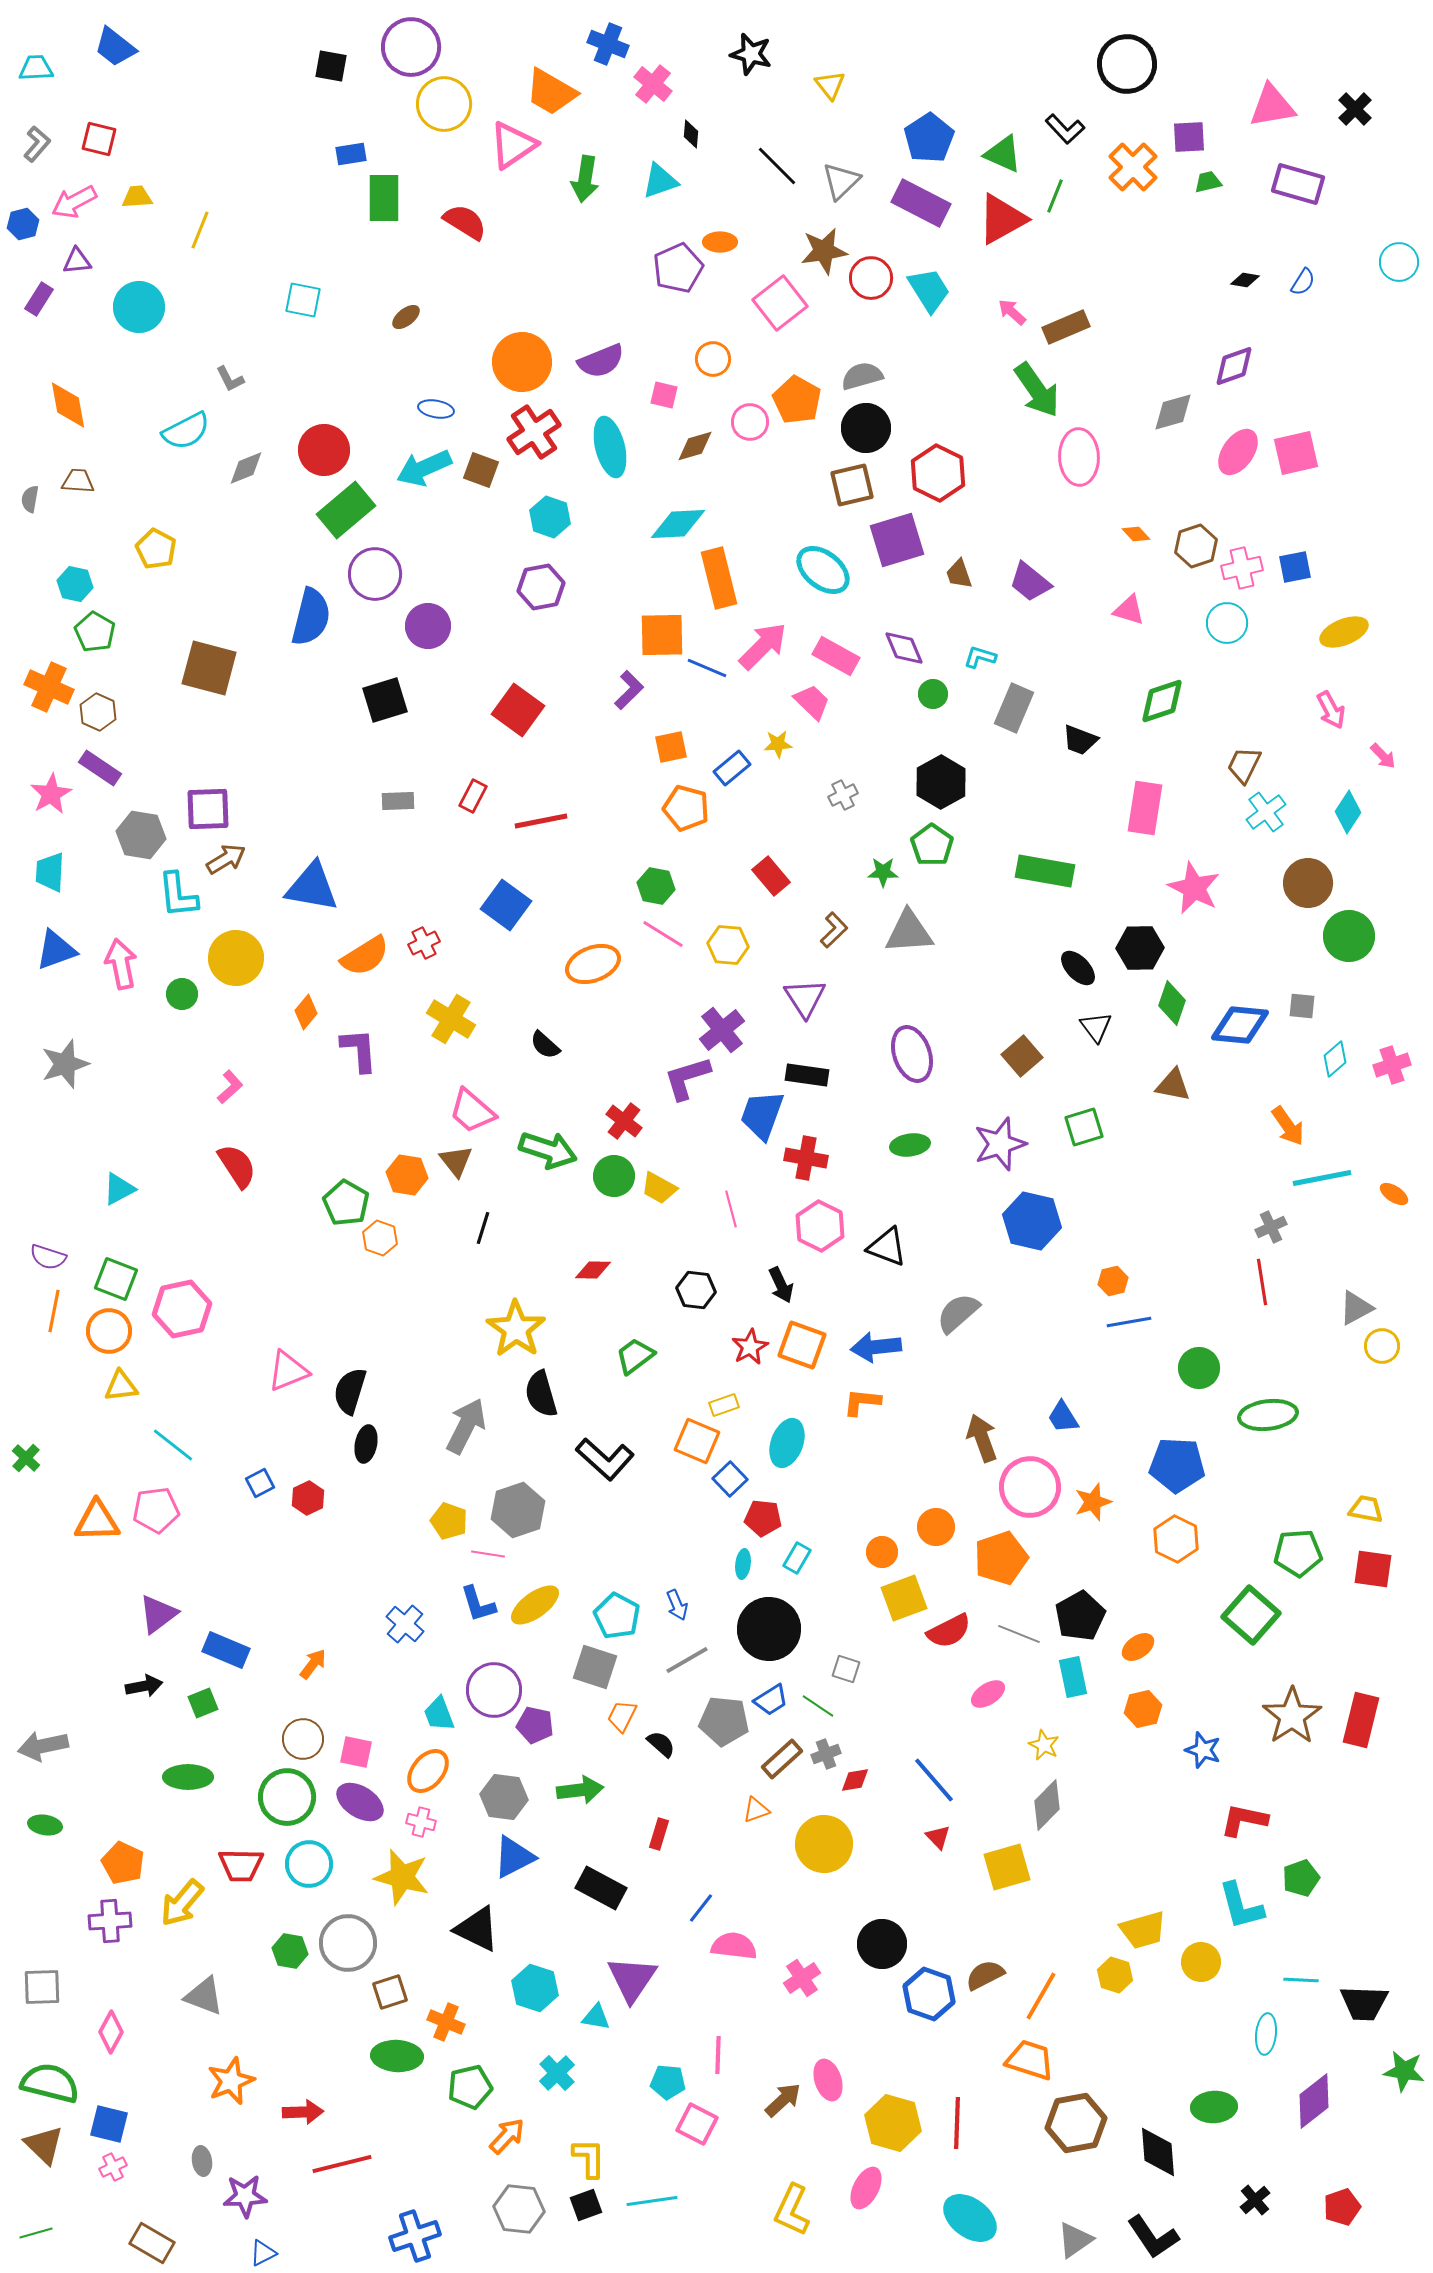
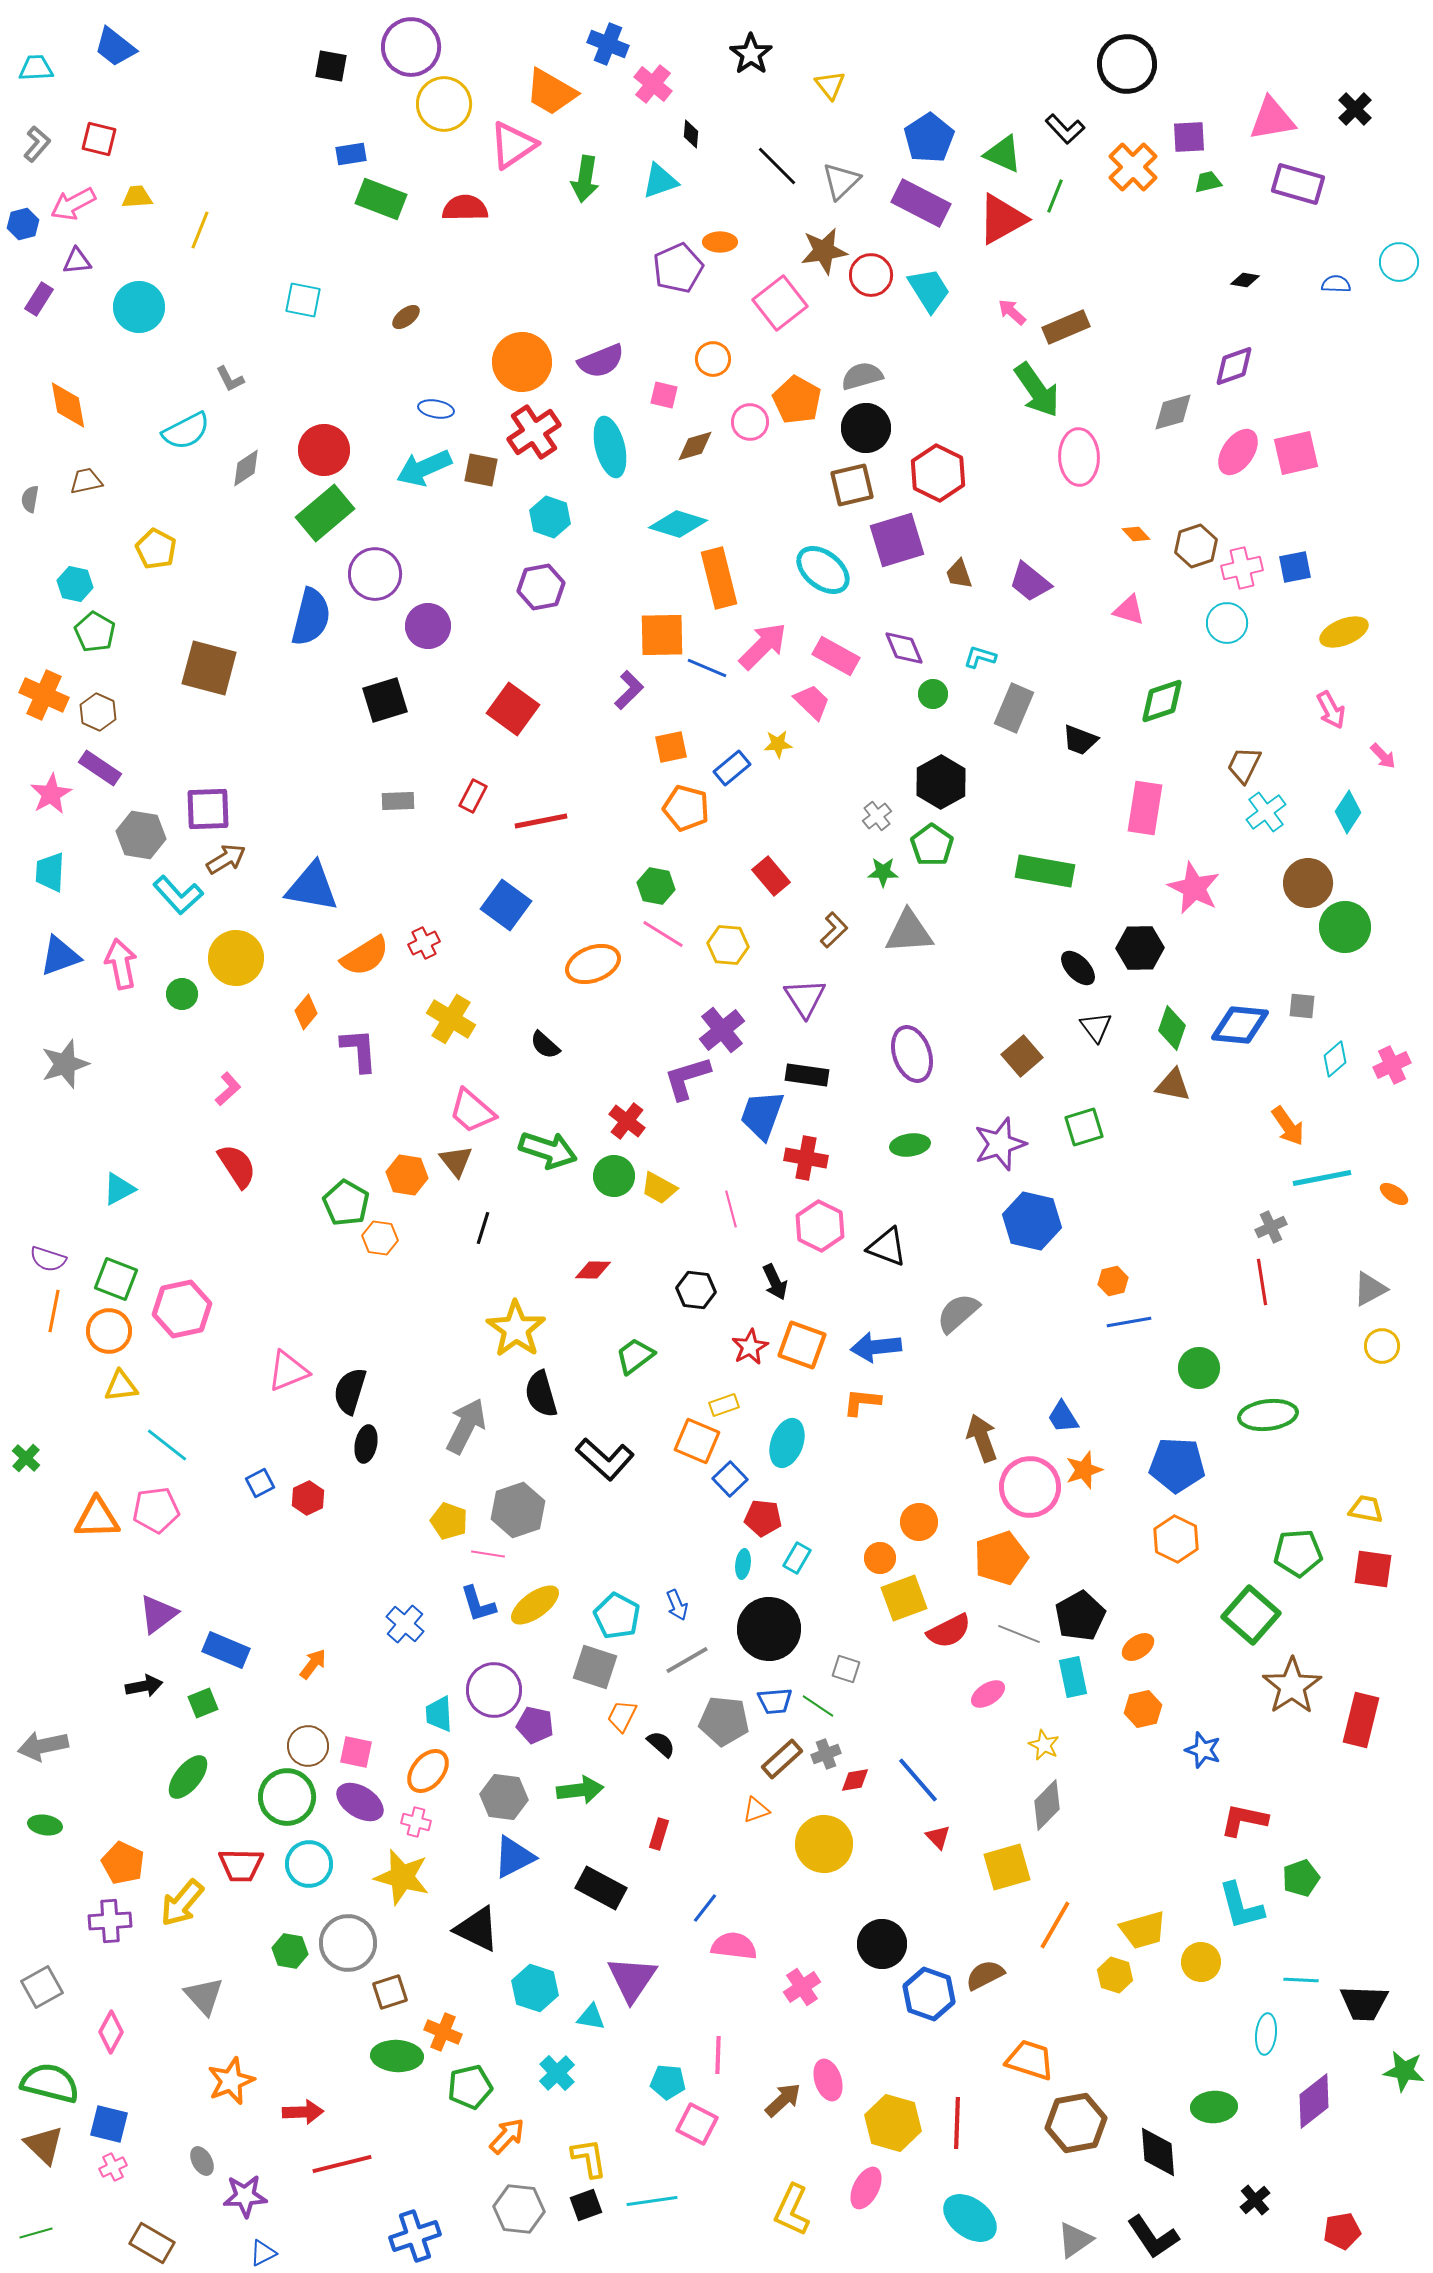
black star at (751, 54): rotated 21 degrees clockwise
pink triangle at (1272, 106): moved 13 px down
green rectangle at (384, 198): moved 3 px left, 1 px down; rotated 69 degrees counterclockwise
pink arrow at (74, 202): moved 1 px left, 2 px down
red semicircle at (465, 222): moved 14 px up; rotated 33 degrees counterclockwise
red circle at (871, 278): moved 3 px up
blue semicircle at (1303, 282): moved 33 px right, 2 px down; rotated 120 degrees counterclockwise
gray diamond at (246, 468): rotated 12 degrees counterclockwise
brown square at (481, 470): rotated 9 degrees counterclockwise
brown trapezoid at (78, 481): moved 8 px right; rotated 16 degrees counterclockwise
green rectangle at (346, 510): moved 21 px left, 3 px down
cyan diamond at (678, 524): rotated 20 degrees clockwise
orange cross at (49, 687): moved 5 px left, 8 px down
red square at (518, 710): moved 5 px left, 1 px up
gray cross at (843, 795): moved 34 px right, 21 px down; rotated 12 degrees counterclockwise
cyan L-shape at (178, 895): rotated 36 degrees counterclockwise
green circle at (1349, 936): moved 4 px left, 9 px up
blue triangle at (56, 950): moved 4 px right, 6 px down
green diamond at (1172, 1003): moved 25 px down
pink cross at (1392, 1065): rotated 6 degrees counterclockwise
pink L-shape at (230, 1087): moved 2 px left, 2 px down
red cross at (624, 1121): moved 3 px right
orange hexagon at (380, 1238): rotated 12 degrees counterclockwise
purple semicircle at (48, 1257): moved 2 px down
black arrow at (781, 1285): moved 6 px left, 3 px up
gray triangle at (1356, 1308): moved 14 px right, 19 px up
cyan line at (173, 1445): moved 6 px left
orange star at (1093, 1502): moved 9 px left, 32 px up
orange triangle at (97, 1521): moved 3 px up
orange circle at (936, 1527): moved 17 px left, 5 px up
orange circle at (882, 1552): moved 2 px left, 6 px down
blue trapezoid at (771, 1700): moved 4 px right, 1 px down; rotated 27 degrees clockwise
cyan trapezoid at (439, 1714): rotated 18 degrees clockwise
brown star at (1292, 1716): moved 30 px up
brown circle at (303, 1739): moved 5 px right, 7 px down
green ellipse at (188, 1777): rotated 51 degrees counterclockwise
blue line at (934, 1780): moved 16 px left
pink cross at (421, 1822): moved 5 px left
blue line at (701, 1908): moved 4 px right
pink cross at (802, 1978): moved 9 px down
gray square at (42, 1987): rotated 27 degrees counterclockwise
gray triangle at (204, 1996): rotated 27 degrees clockwise
orange line at (1041, 1996): moved 14 px right, 71 px up
cyan triangle at (596, 2017): moved 5 px left
orange cross at (446, 2022): moved 3 px left, 10 px down
yellow L-shape at (589, 2158): rotated 9 degrees counterclockwise
gray ellipse at (202, 2161): rotated 20 degrees counterclockwise
red pentagon at (1342, 2207): moved 24 px down; rotated 9 degrees clockwise
